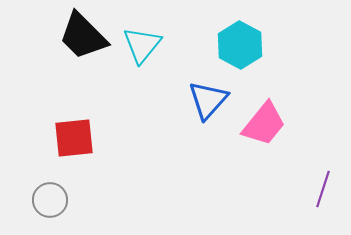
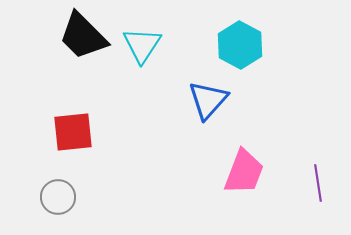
cyan triangle: rotated 6 degrees counterclockwise
pink trapezoid: moved 20 px left, 48 px down; rotated 18 degrees counterclockwise
red square: moved 1 px left, 6 px up
purple line: moved 5 px left, 6 px up; rotated 27 degrees counterclockwise
gray circle: moved 8 px right, 3 px up
